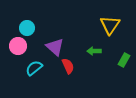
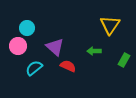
red semicircle: rotated 42 degrees counterclockwise
